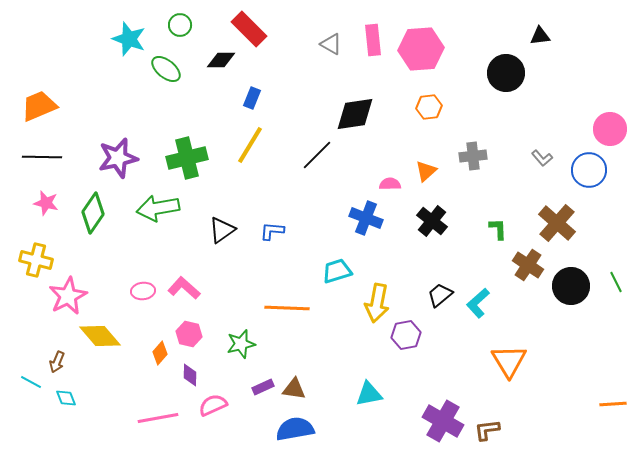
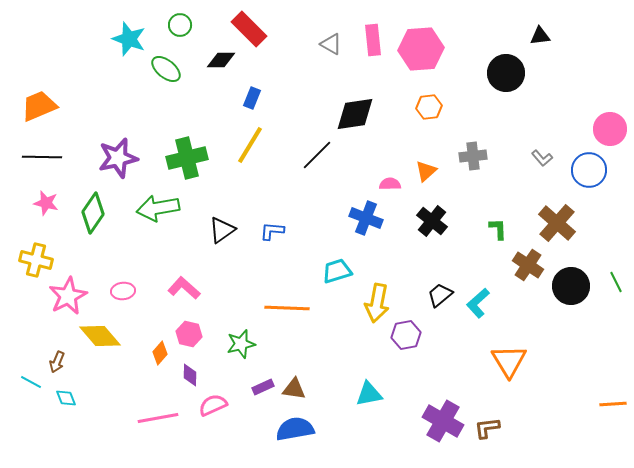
pink ellipse at (143, 291): moved 20 px left
brown L-shape at (487, 430): moved 2 px up
